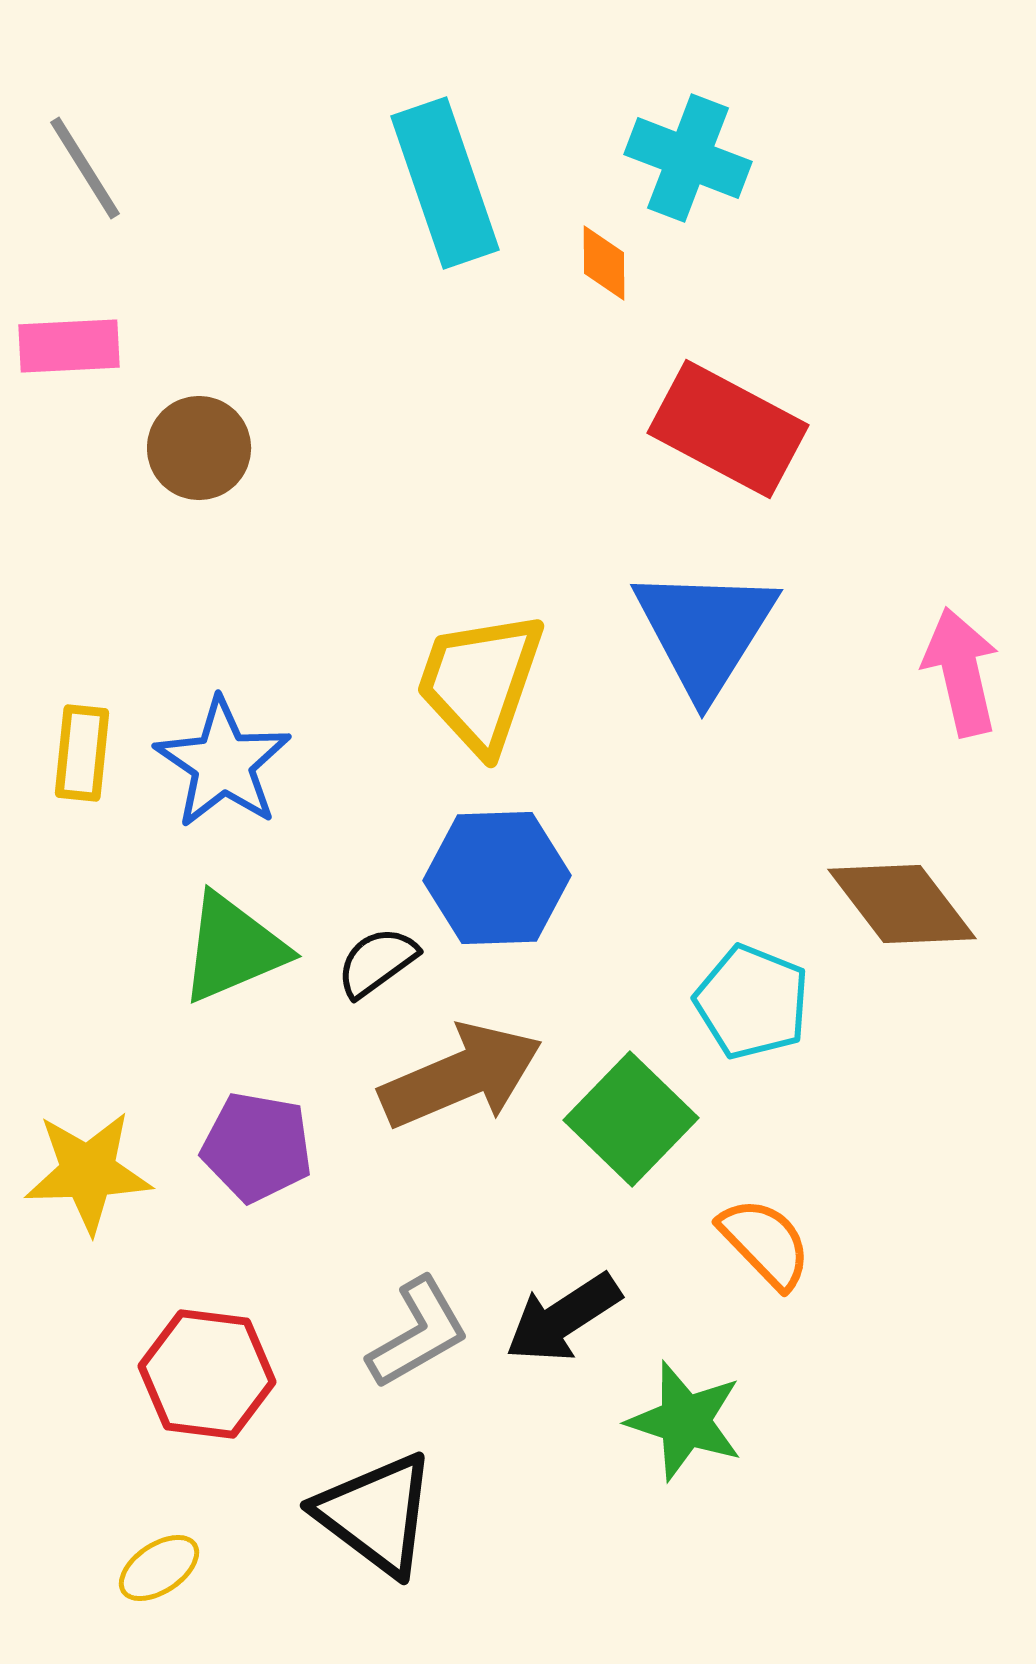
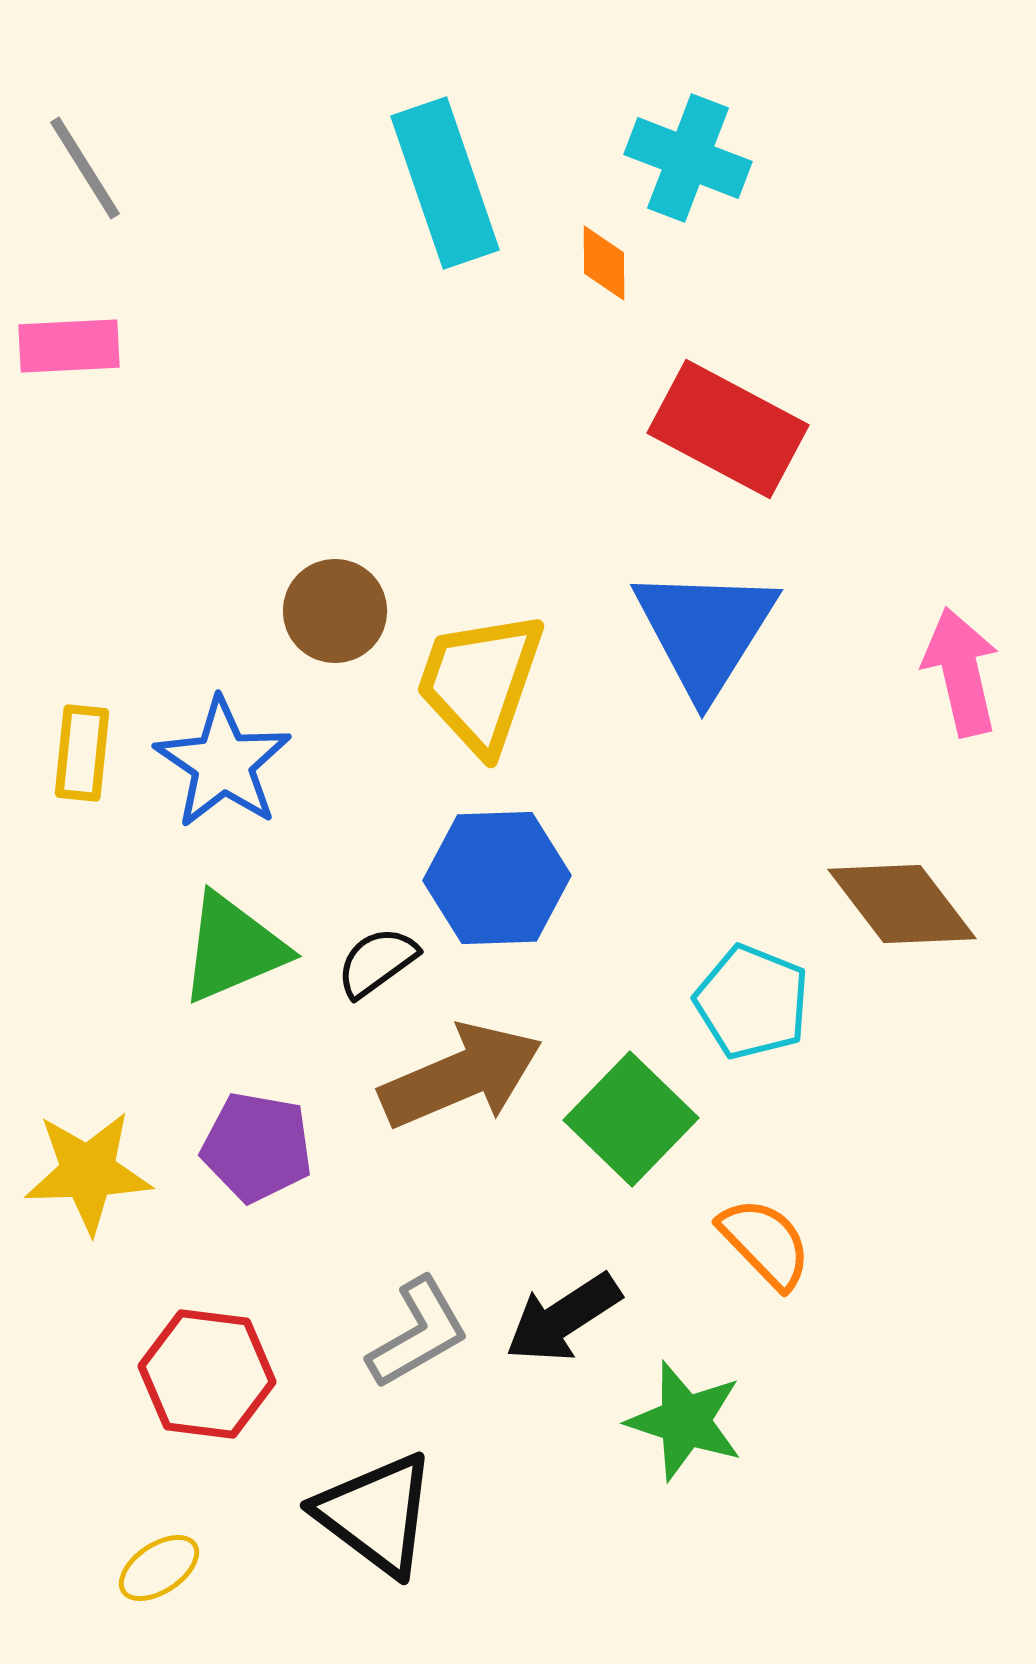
brown circle: moved 136 px right, 163 px down
